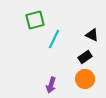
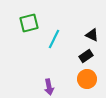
green square: moved 6 px left, 3 px down
black rectangle: moved 1 px right, 1 px up
orange circle: moved 2 px right
purple arrow: moved 2 px left, 2 px down; rotated 28 degrees counterclockwise
